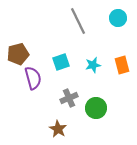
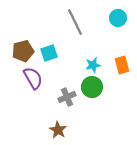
gray line: moved 3 px left, 1 px down
brown pentagon: moved 5 px right, 3 px up
cyan square: moved 12 px left, 9 px up
purple semicircle: rotated 15 degrees counterclockwise
gray cross: moved 2 px left, 1 px up
green circle: moved 4 px left, 21 px up
brown star: moved 1 px down
